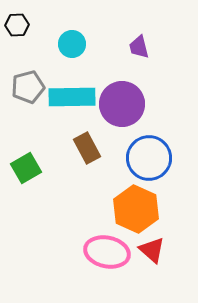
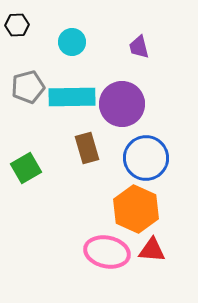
cyan circle: moved 2 px up
brown rectangle: rotated 12 degrees clockwise
blue circle: moved 3 px left
red triangle: rotated 36 degrees counterclockwise
